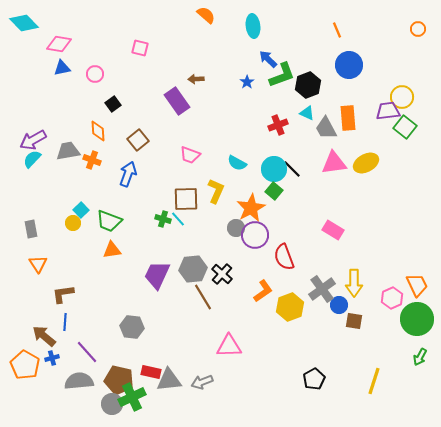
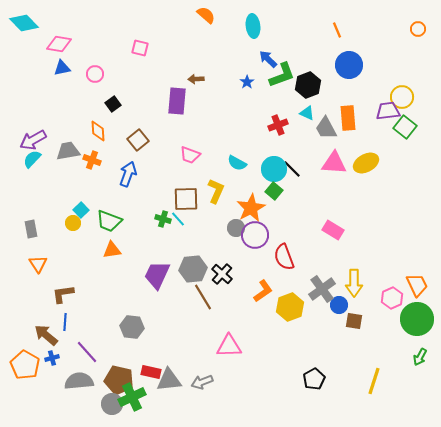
purple rectangle at (177, 101): rotated 40 degrees clockwise
pink triangle at (334, 163): rotated 12 degrees clockwise
brown arrow at (44, 336): moved 2 px right, 1 px up
